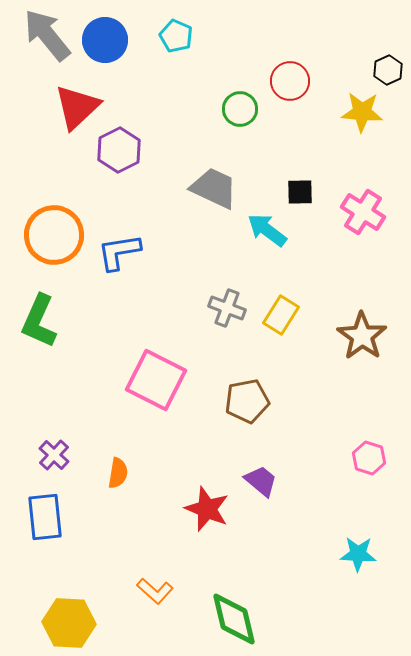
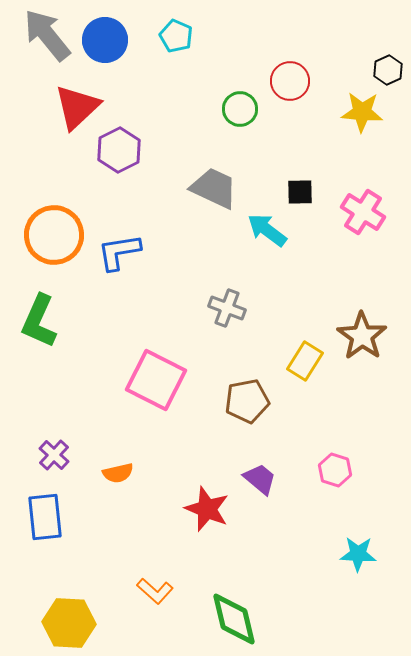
yellow rectangle: moved 24 px right, 46 px down
pink hexagon: moved 34 px left, 12 px down
orange semicircle: rotated 68 degrees clockwise
purple trapezoid: moved 1 px left, 2 px up
